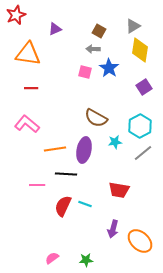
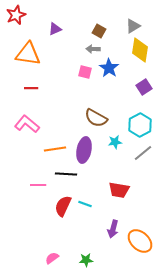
cyan hexagon: moved 1 px up
pink line: moved 1 px right
